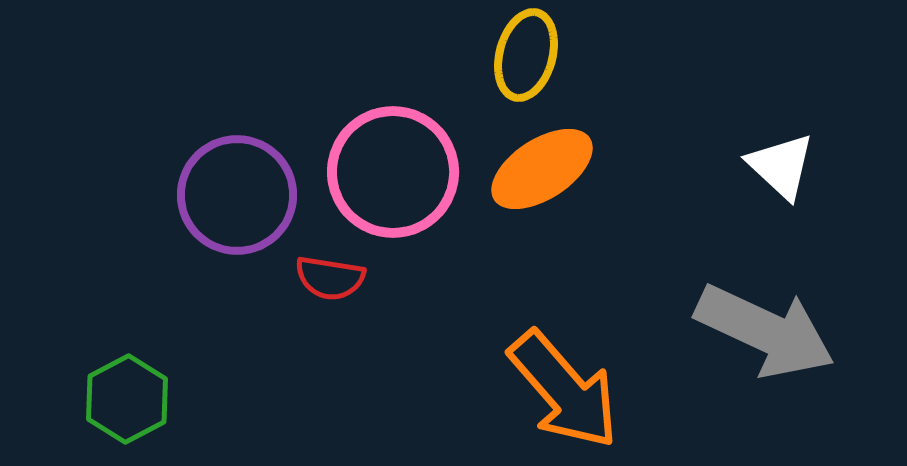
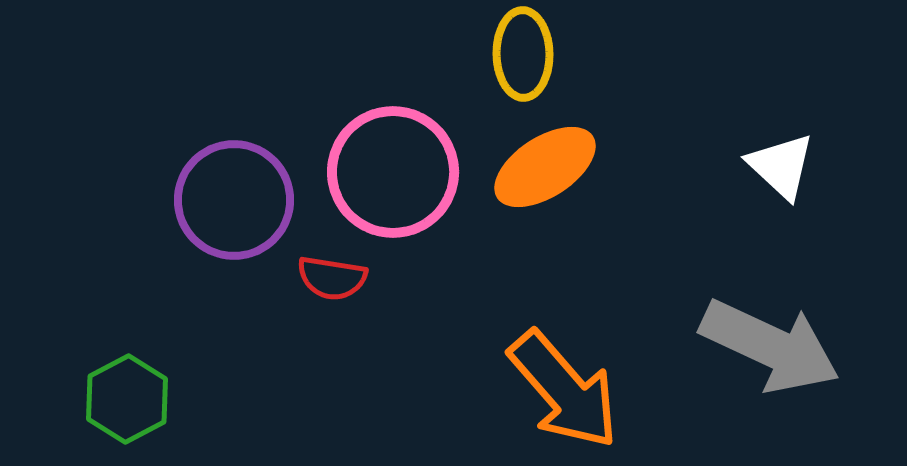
yellow ellipse: moved 3 px left, 1 px up; rotated 16 degrees counterclockwise
orange ellipse: moved 3 px right, 2 px up
purple circle: moved 3 px left, 5 px down
red semicircle: moved 2 px right
gray arrow: moved 5 px right, 15 px down
